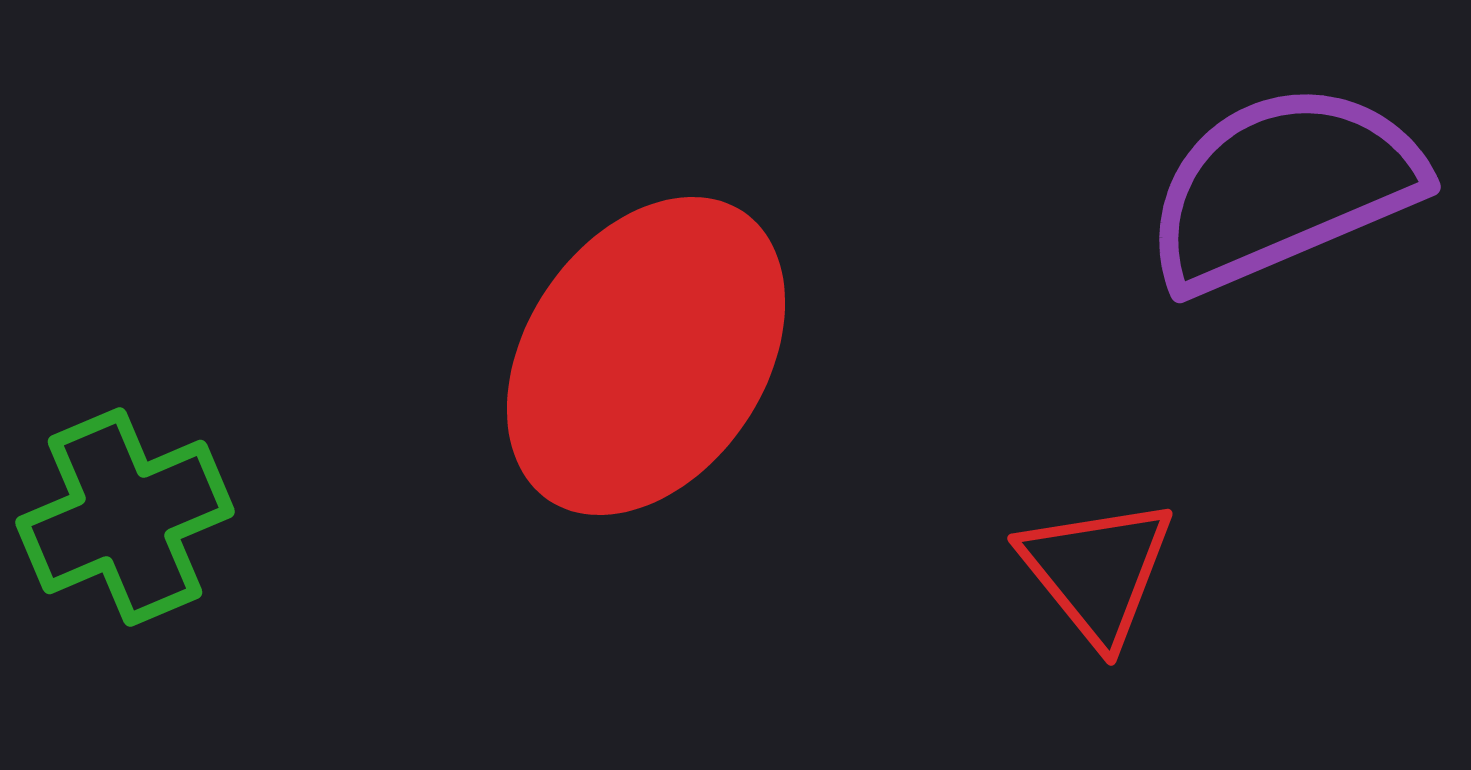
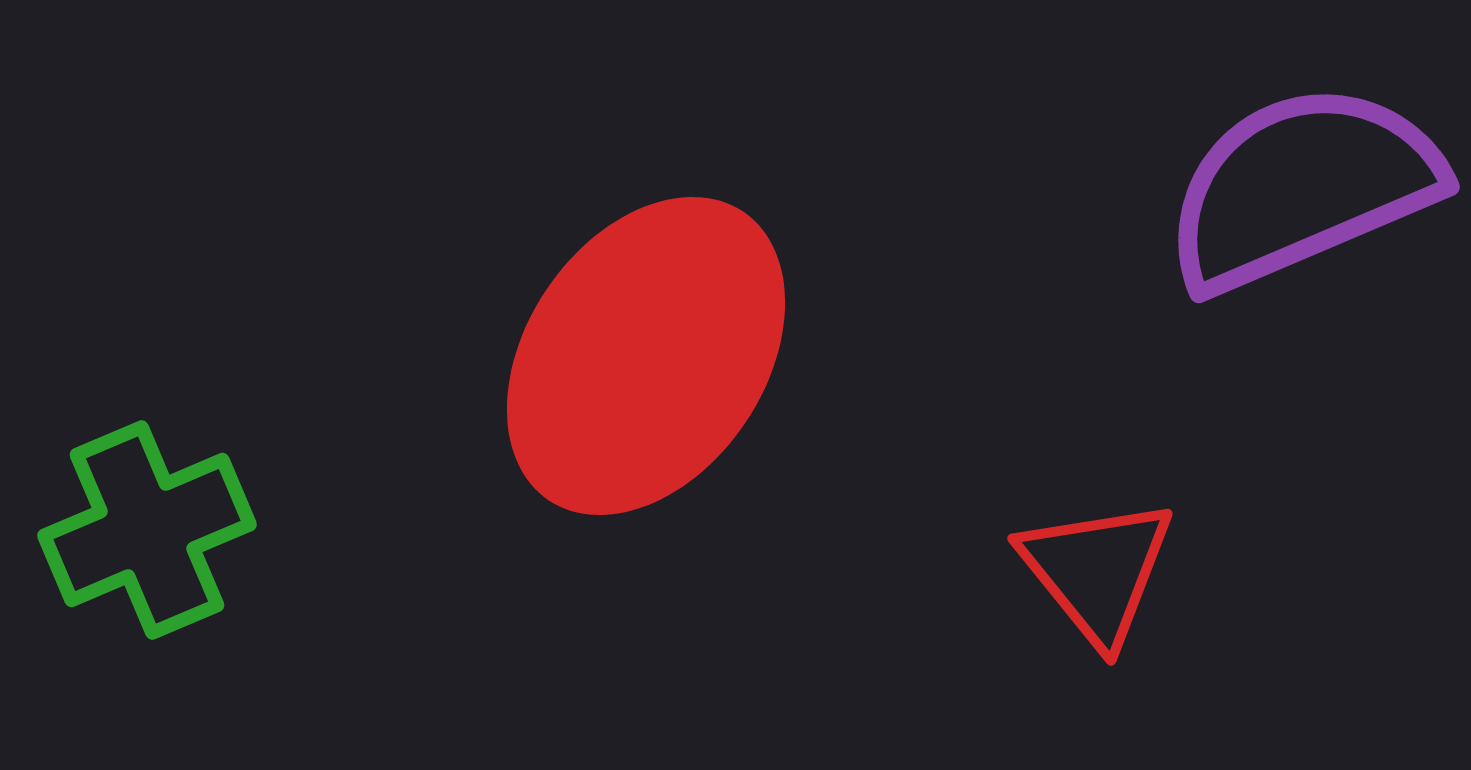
purple semicircle: moved 19 px right
green cross: moved 22 px right, 13 px down
